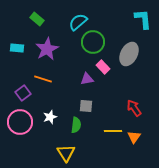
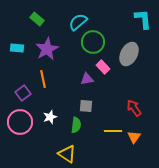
orange line: rotated 60 degrees clockwise
yellow triangle: moved 1 px right, 1 px down; rotated 24 degrees counterclockwise
